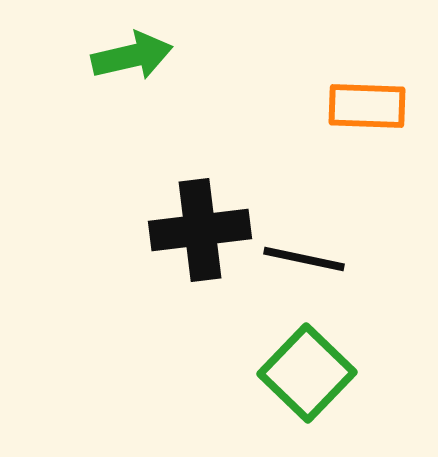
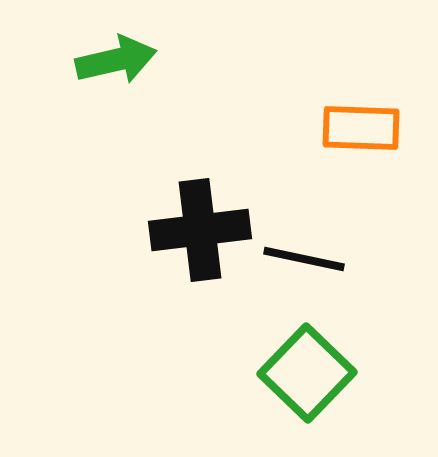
green arrow: moved 16 px left, 4 px down
orange rectangle: moved 6 px left, 22 px down
